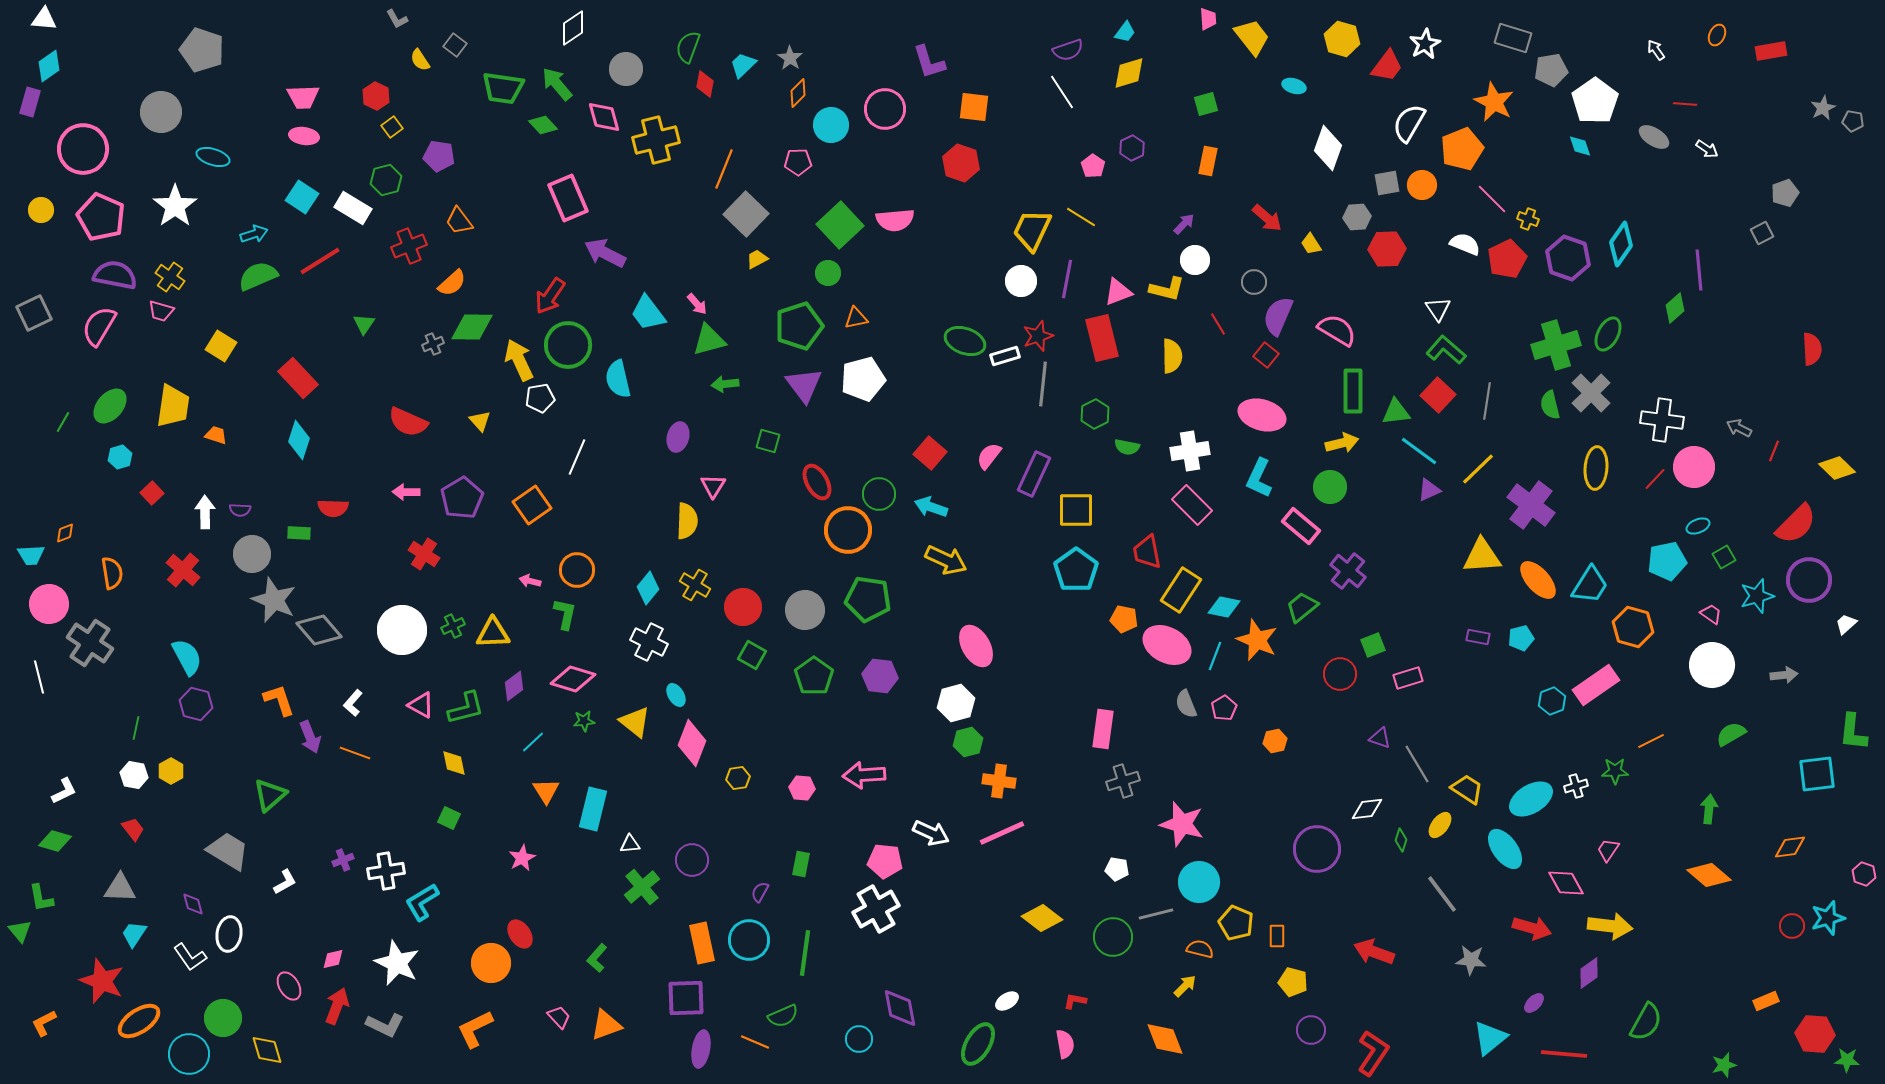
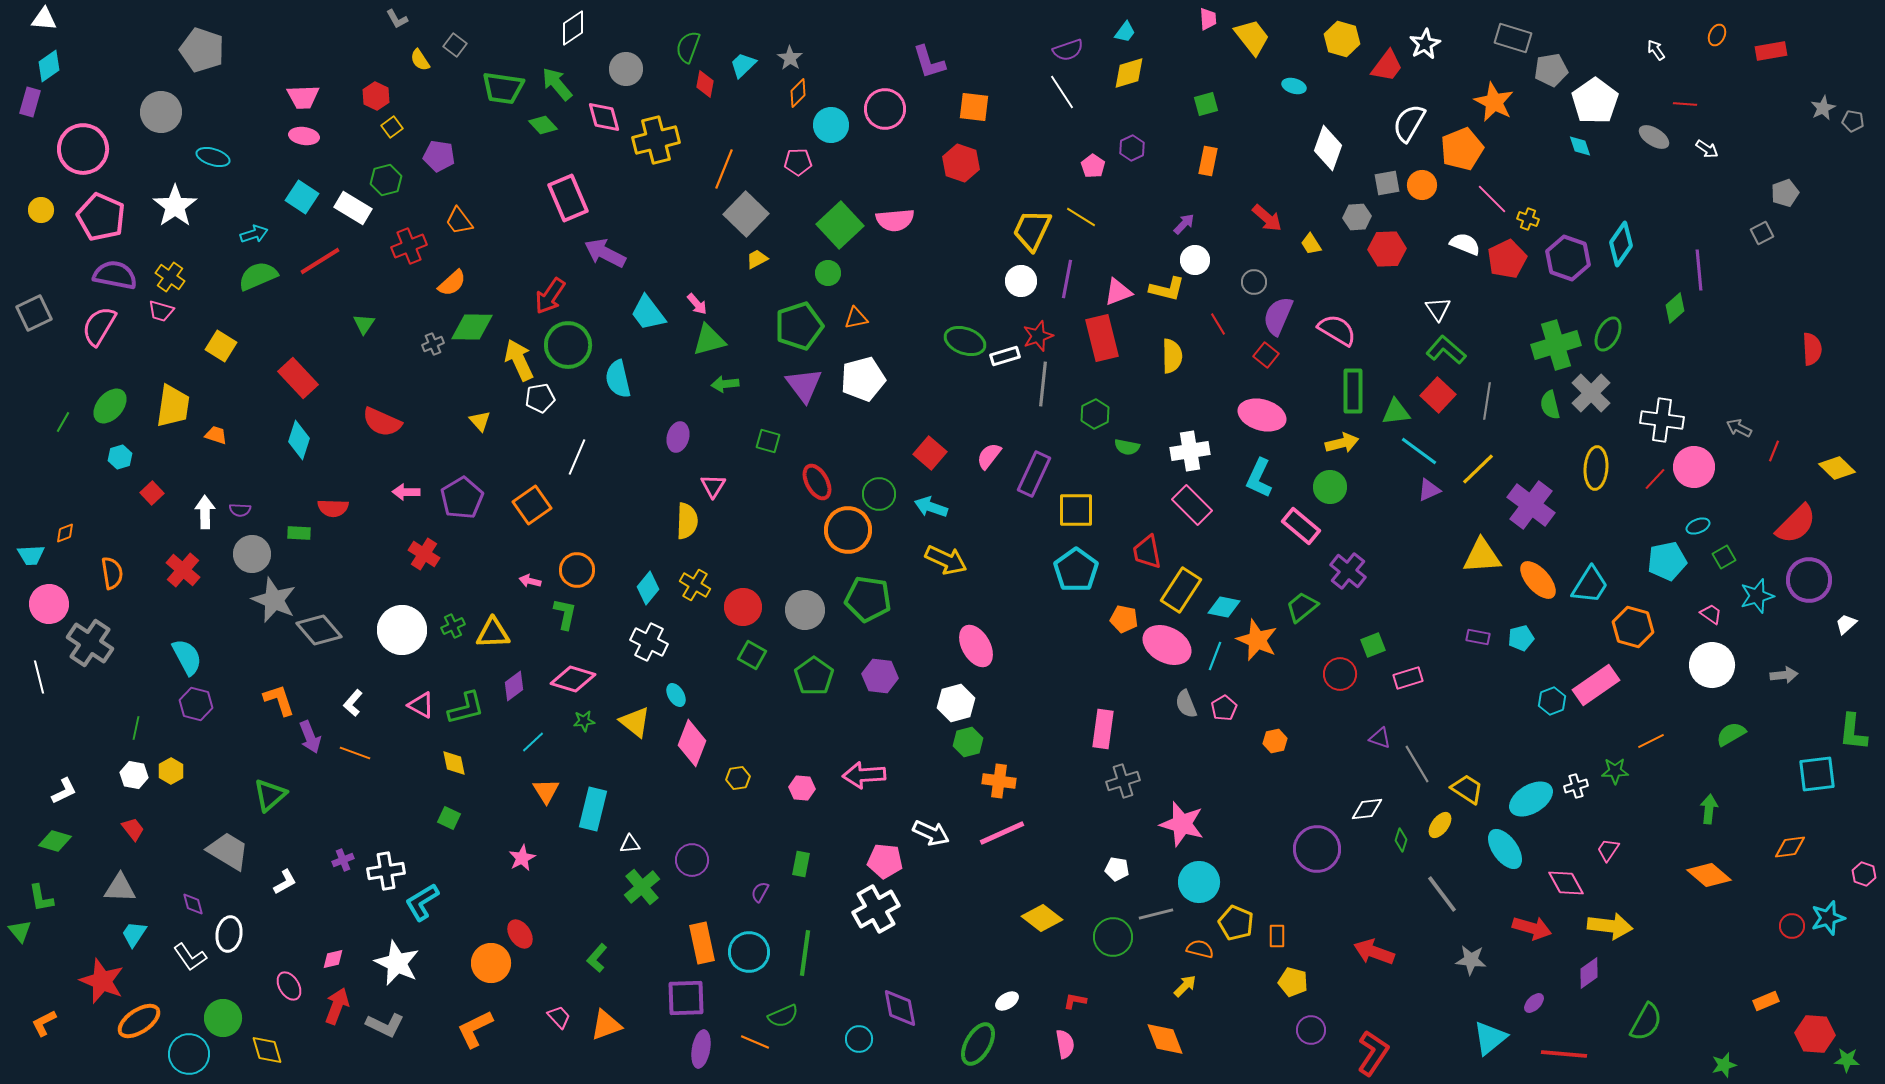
red semicircle at (408, 422): moved 26 px left
cyan circle at (749, 940): moved 12 px down
